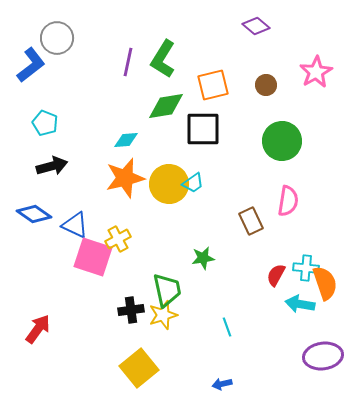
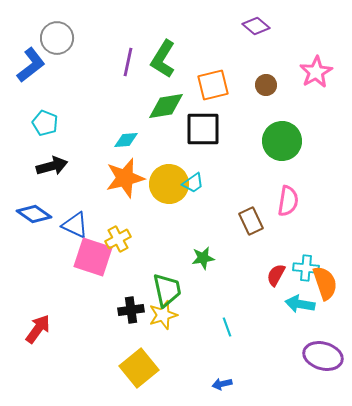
purple ellipse: rotated 24 degrees clockwise
